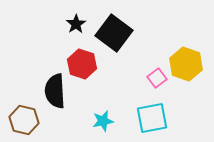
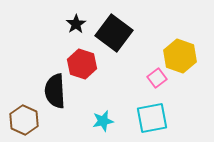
yellow hexagon: moved 6 px left, 8 px up
brown hexagon: rotated 12 degrees clockwise
